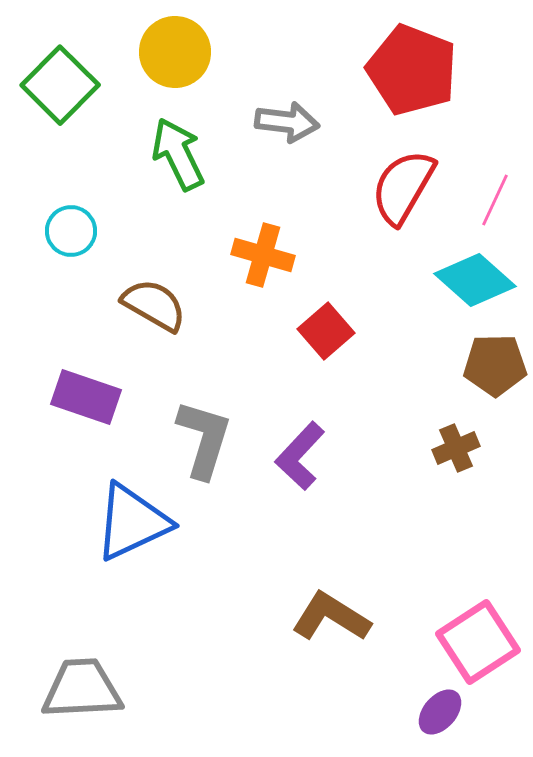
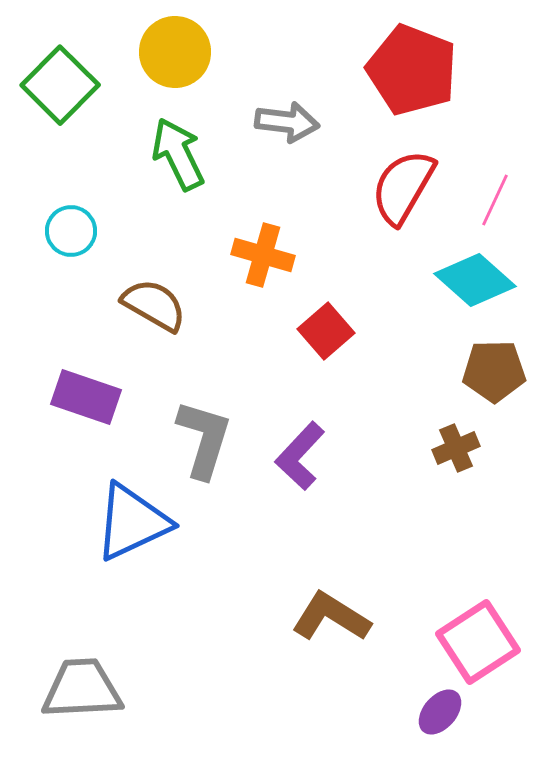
brown pentagon: moved 1 px left, 6 px down
